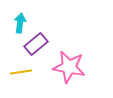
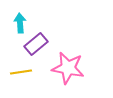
cyan arrow: rotated 12 degrees counterclockwise
pink star: moved 1 px left, 1 px down
